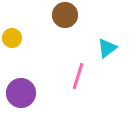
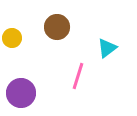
brown circle: moved 8 px left, 12 px down
